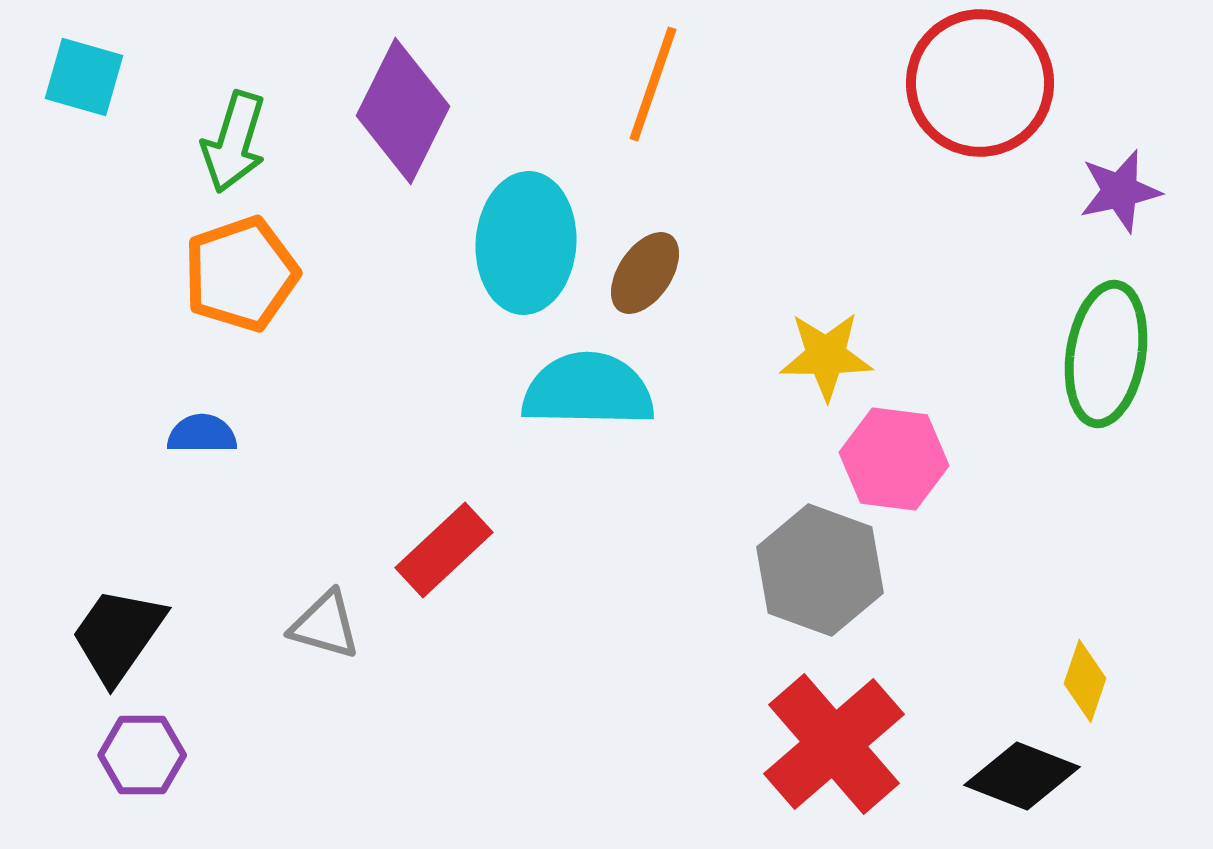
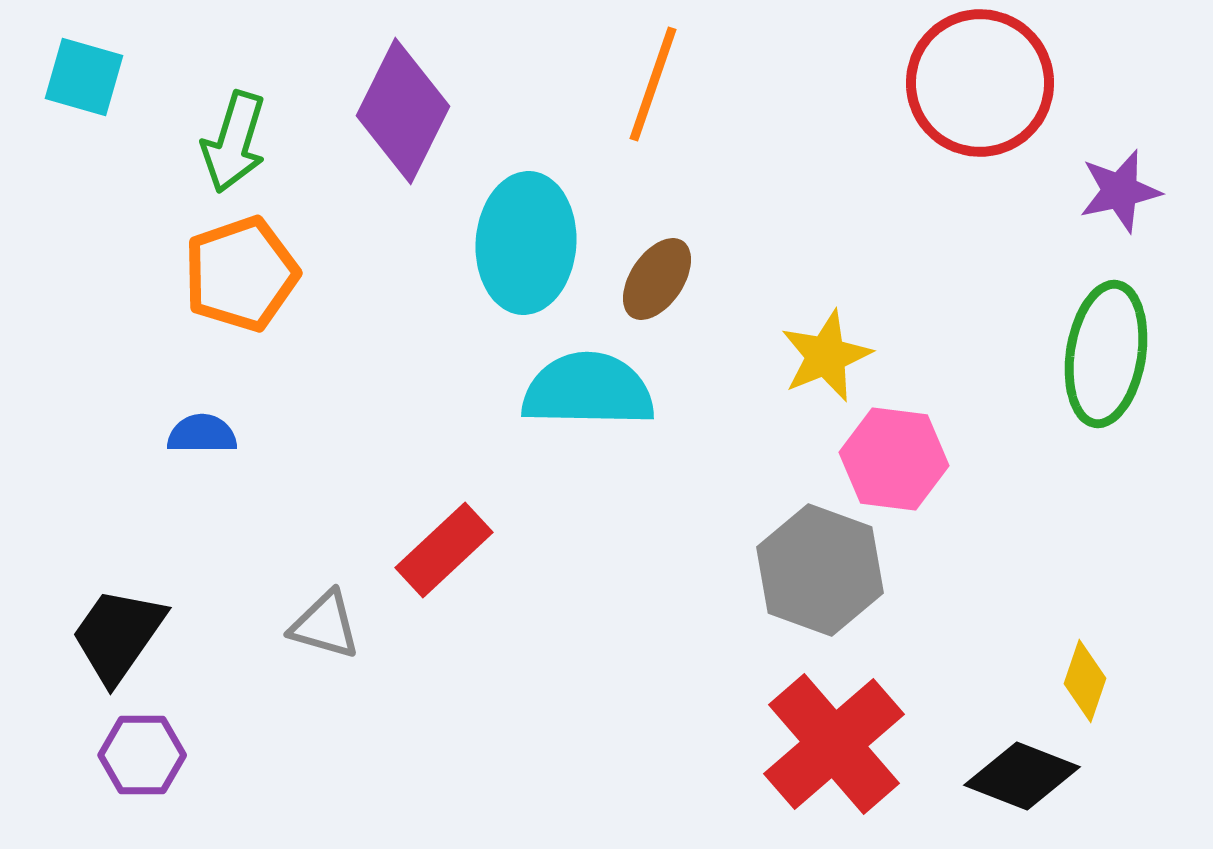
brown ellipse: moved 12 px right, 6 px down
yellow star: rotated 22 degrees counterclockwise
